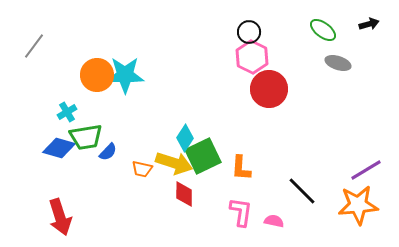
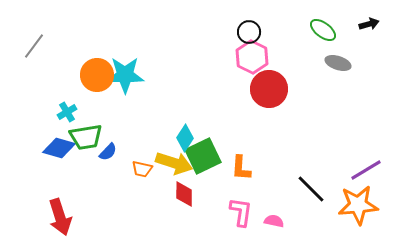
black line: moved 9 px right, 2 px up
